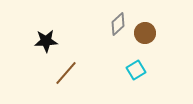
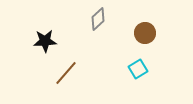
gray diamond: moved 20 px left, 5 px up
black star: moved 1 px left
cyan square: moved 2 px right, 1 px up
